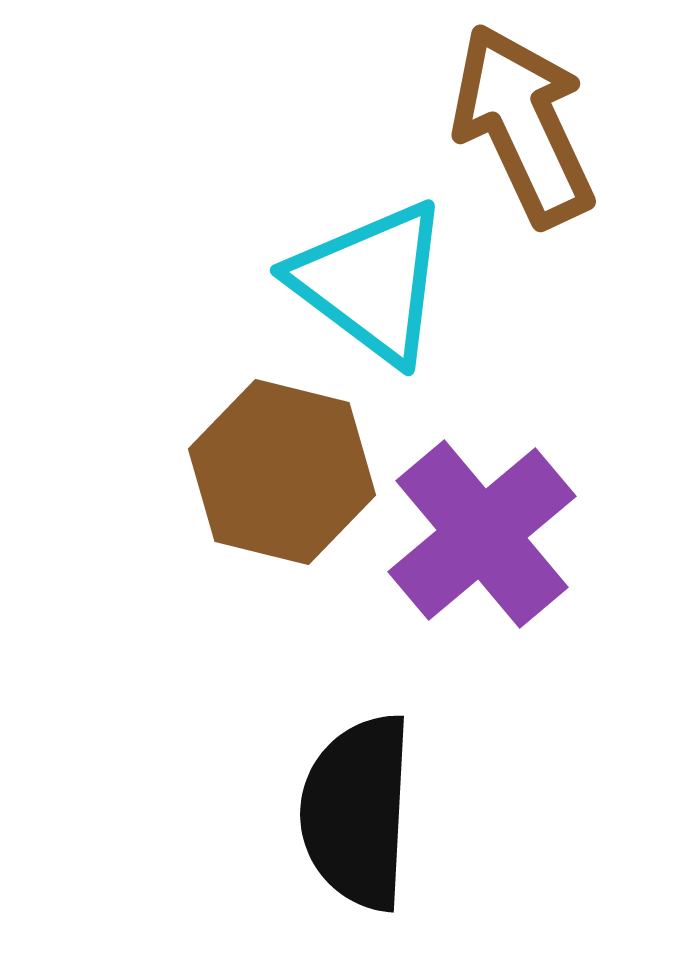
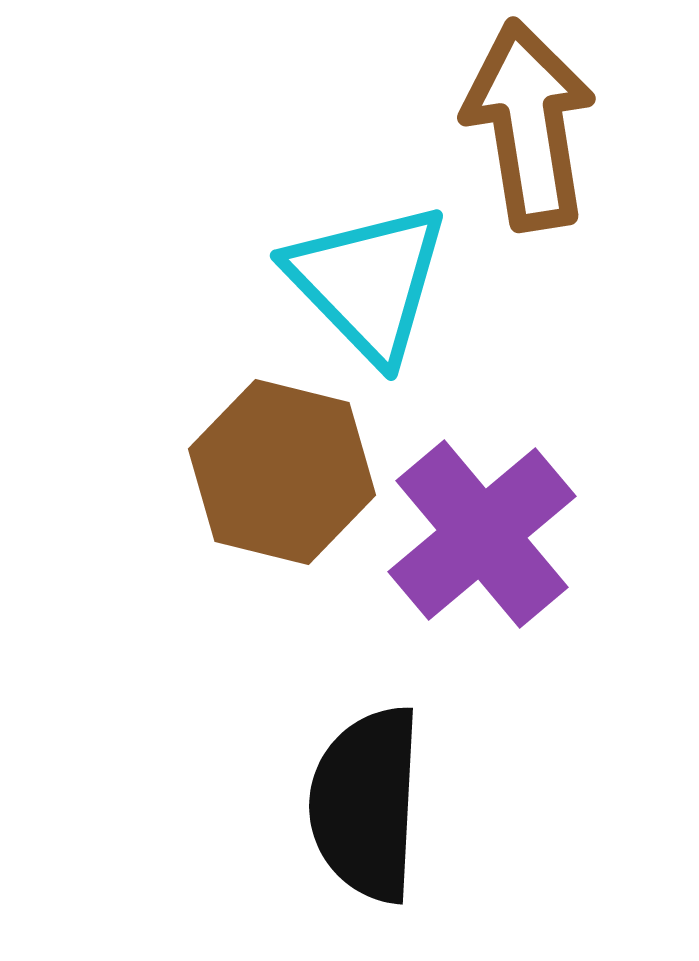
brown arrow: moved 6 px right; rotated 16 degrees clockwise
cyan triangle: moved 3 px left; rotated 9 degrees clockwise
black semicircle: moved 9 px right, 8 px up
